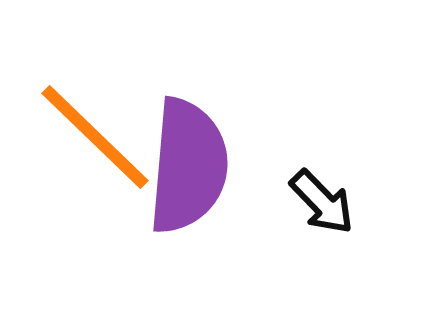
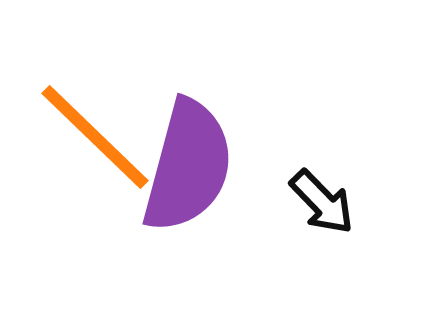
purple semicircle: rotated 10 degrees clockwise
